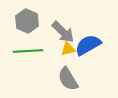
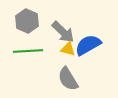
yellow triangle: rotated 28 degrees clockwise
